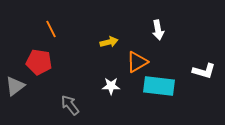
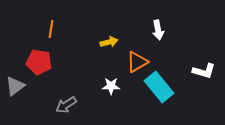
orange line: rotated 36 degrees clockwise
cyan rectangle: moved 1 px down; rotated 44 degrees clockwise
gray arrow: moved 4 px left; rotated 85 degrees counterclockwise
